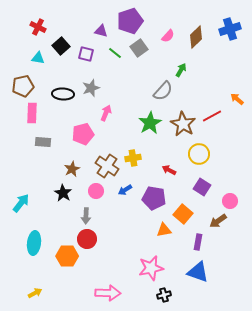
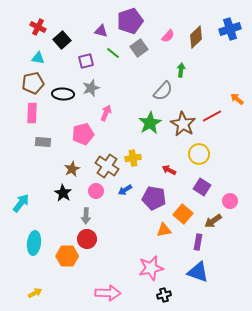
black square at (61, 46): moved 1 px right, 6 px up
green line at (115, 53): moved 2 px left
purple square at (86, 54): moved 7 px down; rotated 28 degrees counterclockwise
green arrow at (181, 70): rotated 24 degrees counterclockwise
brown pentagon at (23, 86): moved 10 px right, 3 px up
brown arrow at (218, 221): moved 5 px left
